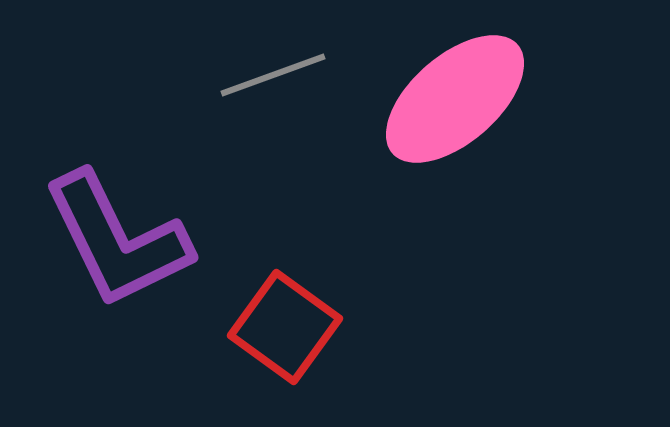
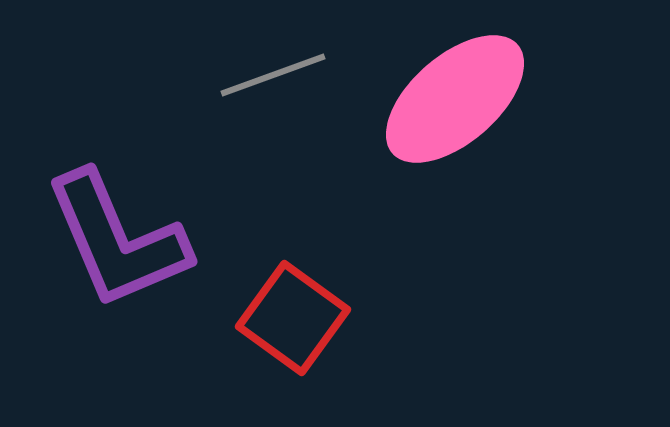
purple L-shape: rotated 3 degrees clockwise
red square: moved 8 px right, 9 px up
